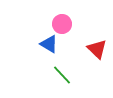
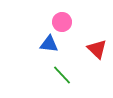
pink circle: moved 2 px up
blue triangle: rotated 24 degrees counterclockwise
